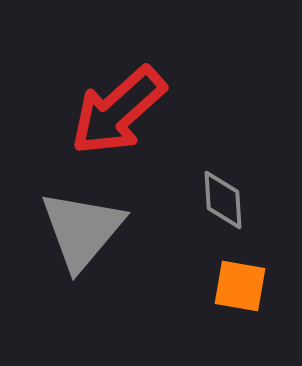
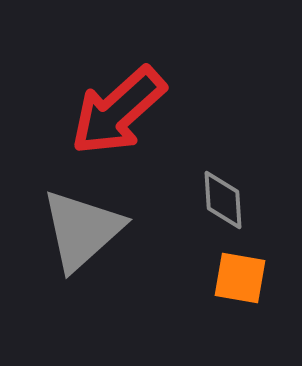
gray triangle: rotated 8 degrees clockwise
orange square: moved 8 px up
